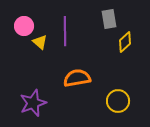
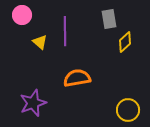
pink circle: moved 2 px left, 11 px up
yellow circle: moved 10 px right, 9 px down
